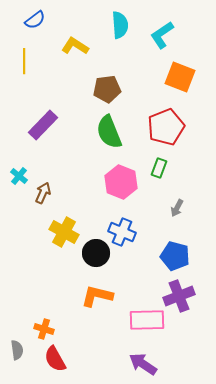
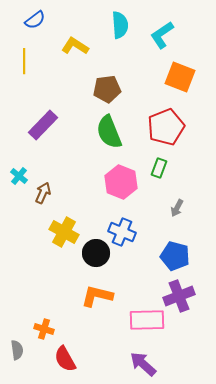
red semicircle: moved 10 px right
purple arrow: rotated 8 degrees clockwise
